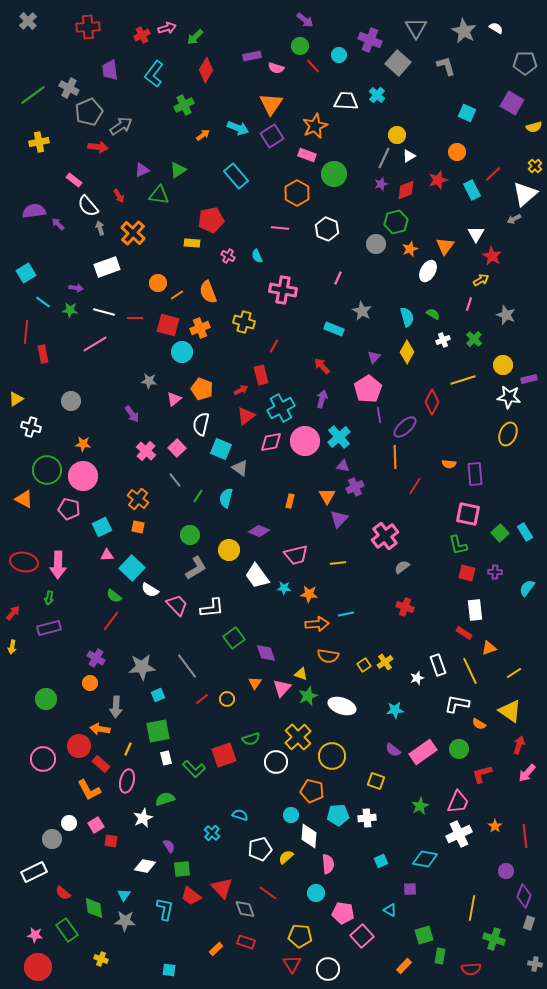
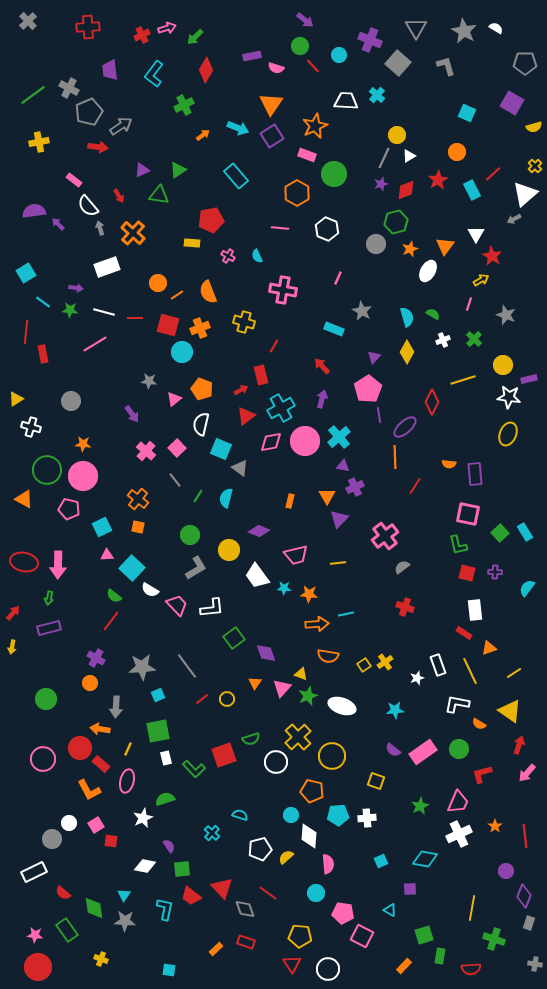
red star at (438, 180): rotated 12 degrees counterclockwise
red circle at (79, 746): moved 1 px right, 2 px down
pink square at (362, 936): rotated 20 degrees counterclockwise
